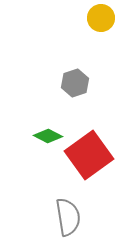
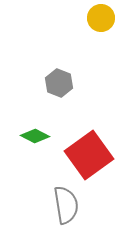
gray hexagon: moved 16 px left; rotated 20 degrees counterclockwise
green diamond: moved 13 px left
gray semicircle: moved 2 px left, 12 px up
